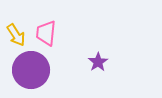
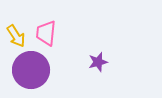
yellow arrow: moved 1 px down
purple star: rotated 18 degrees clockwise
